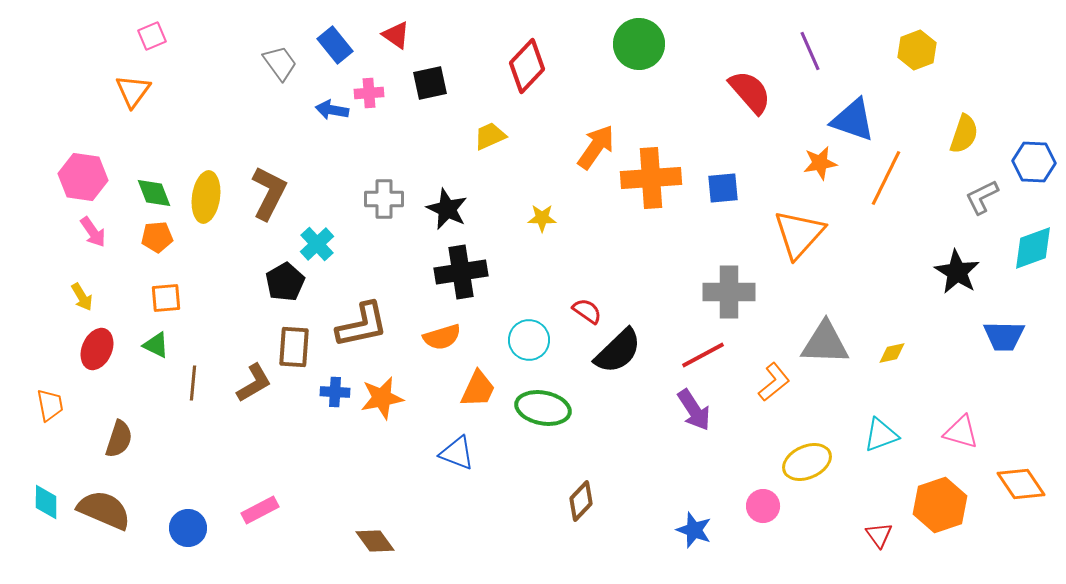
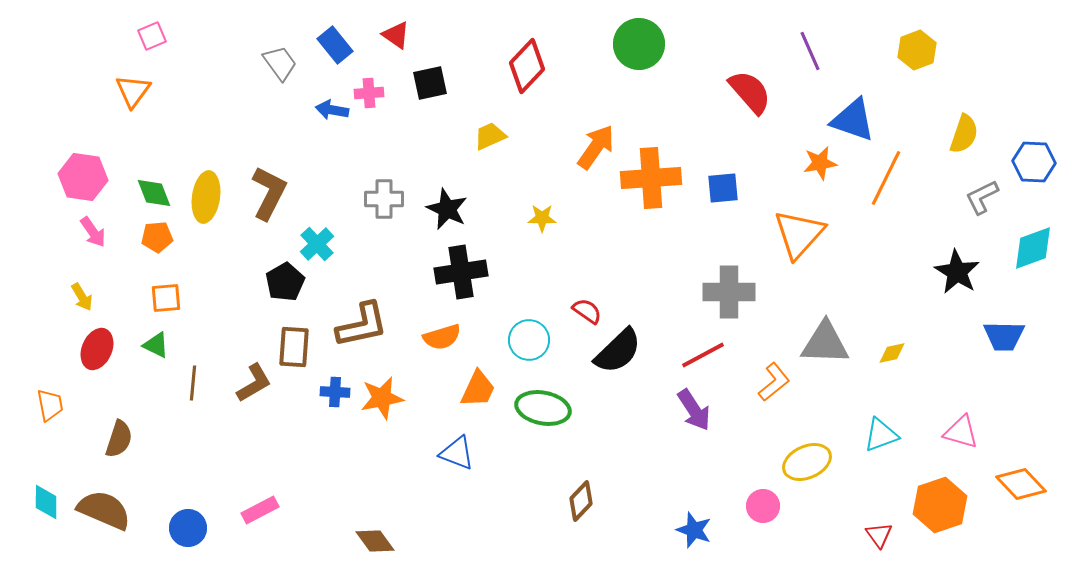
orange diamond at (1021, 484): rotated 9 degrees counterclockwise
